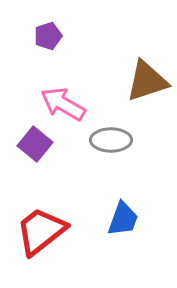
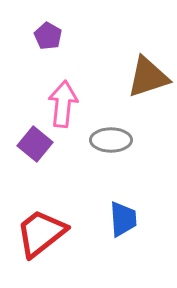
purple pentagon: rotated 24 degrees counterclockwise
brown triangle: moved 1 px right, 4 px up
pink arrow: rotated 66 degrees clockwise
blue trapezoid: rotated 24 degrees counterclockwise
red trapezoid: moved 2 px down
